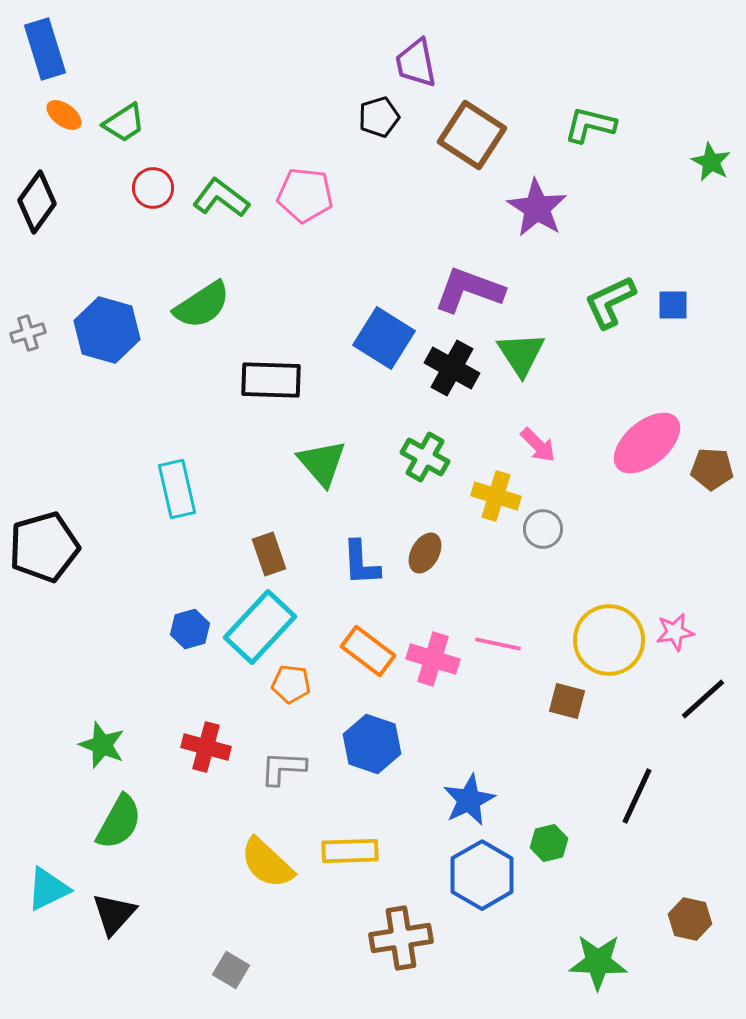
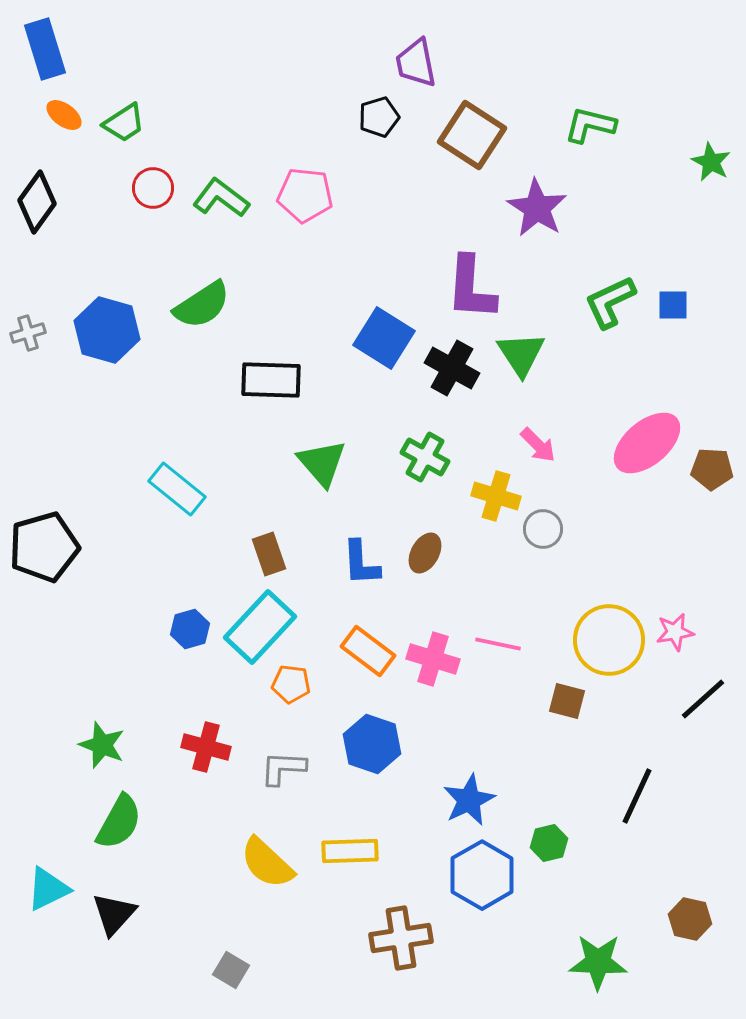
purple L-shape at (469, 290): moved 2 px right, 2 px up; rotated 106 degrees counterclockwise
cyan rectangle at (177, 489): rotated 38 degrees counterclockwise
